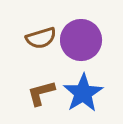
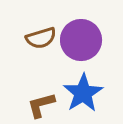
brown L-shape: moved 12 px down
